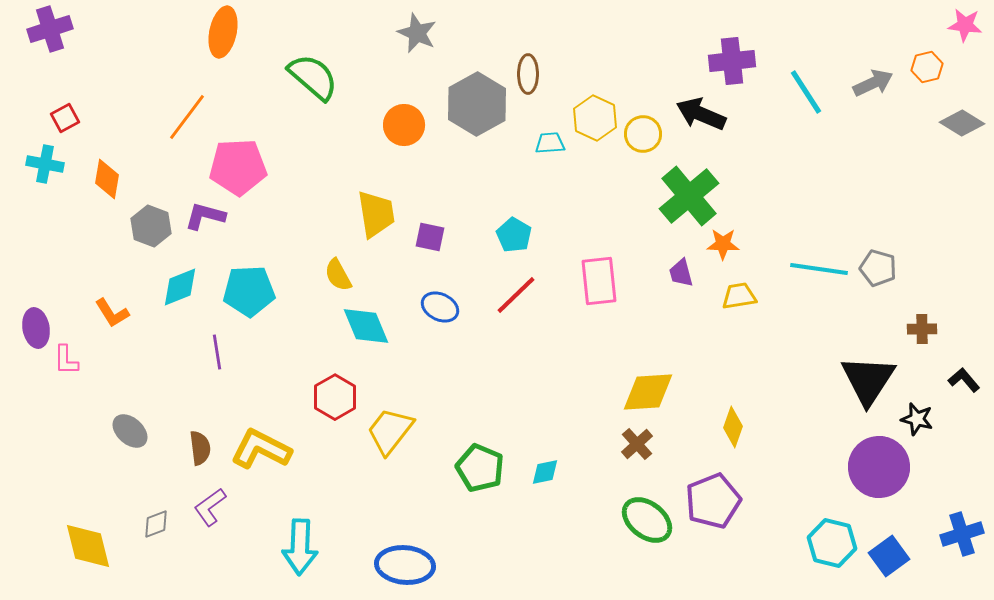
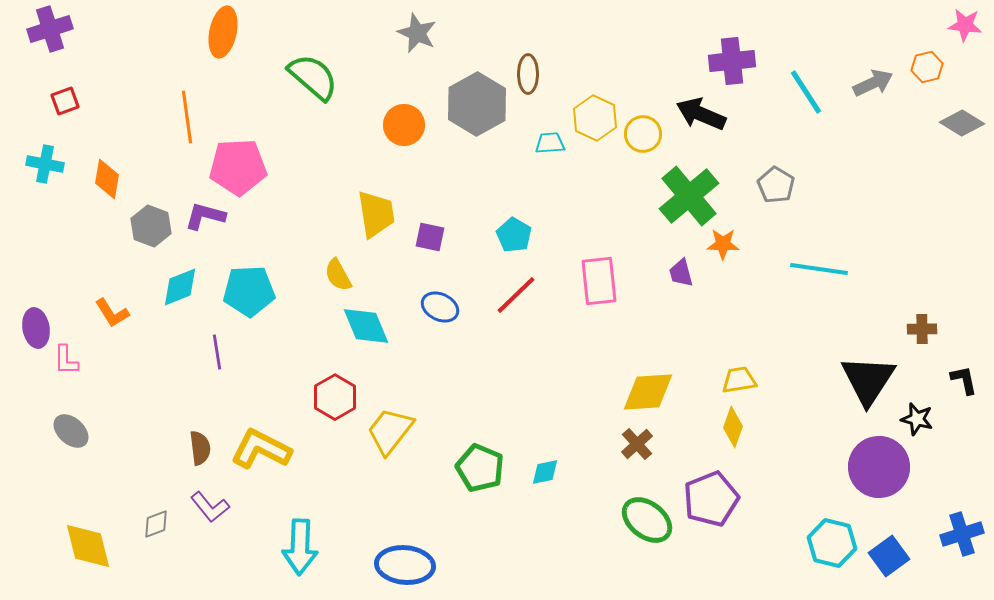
orange line at (187, 117): rotated 45 degrees counterclockwise
red square at (65, 118): moved 17 px up; rotated 8 degrees clockwise
gray pentagon at (878, 268): moved 102 px left, 83 px up; rotated 15 degrees clockwise
yellow trapezoid at (739, 296): moved 84 px down
black L-shape at (964, 380): rotated 28 degrees clockwise
gray ellipse at (130, 431): moved 59 px left
purple pentagon at (713, 501): moved 2 px left, 2 px up
purple L-shape at (210, 507): rotated 93 degrees counterclockwise
